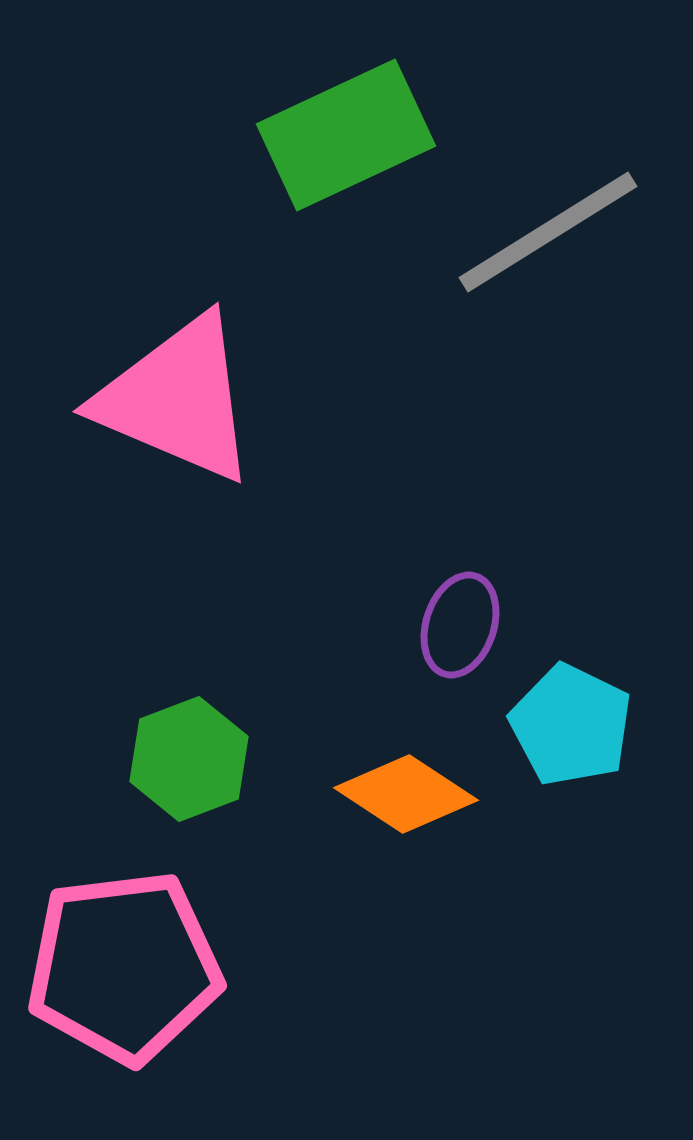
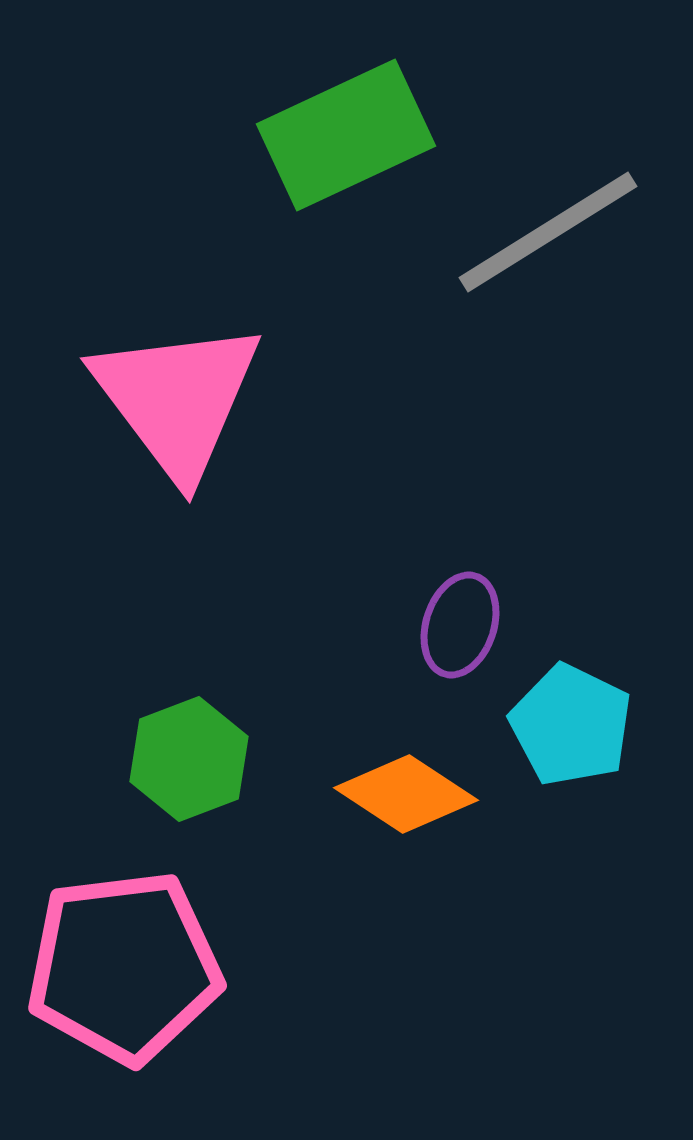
pink triangle: rotated 30 degrees clockwise
